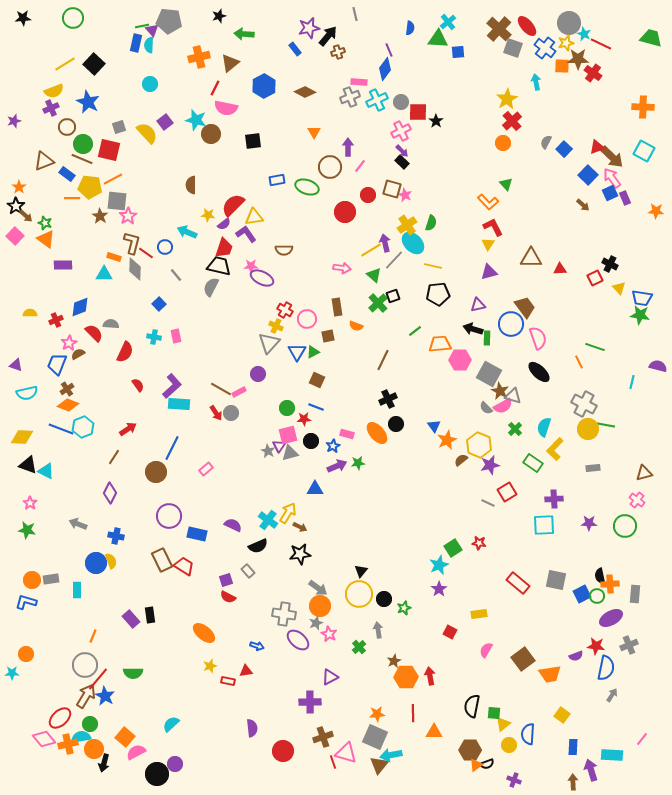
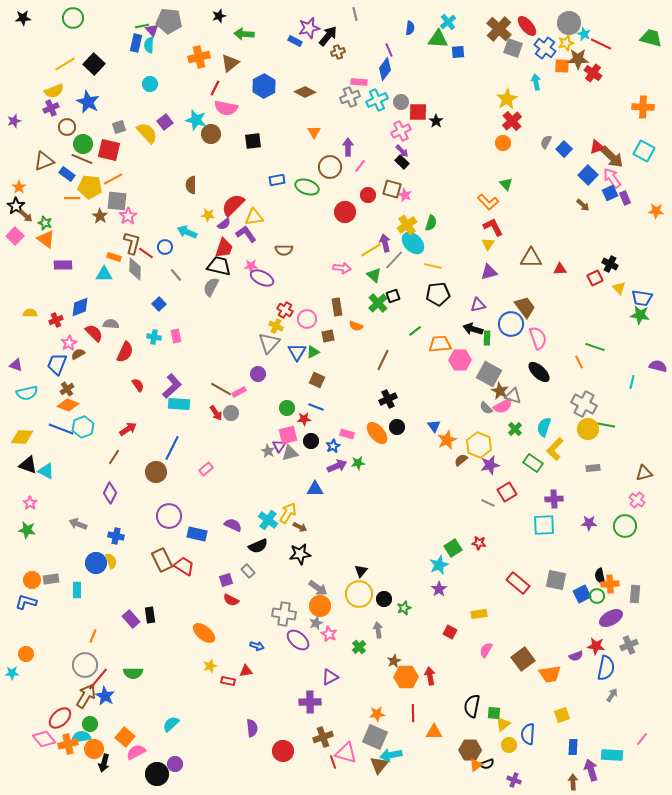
blue rectangle at (295, 49): moved 8 px up; rotated 24 degrees counterclockwise
black circle at (396, 424): moved 1 px right, 3 px down
red semicircle at (228, 597): moved 3 px right, 3 px down
yellow square at (562, 715): rotated 35 degrees clockwise
